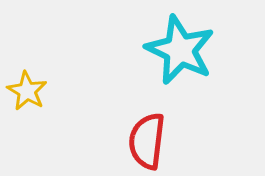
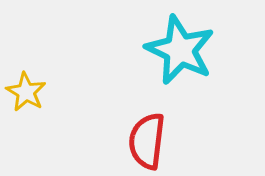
yellow star: moved 1 px left, 1 px down
